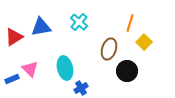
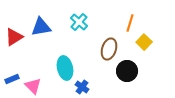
pink triangle: moved 3 px right, 17 px down
blue cross: moved 1 px right, 1 px up; rotated 24 degrees counterclockwise
